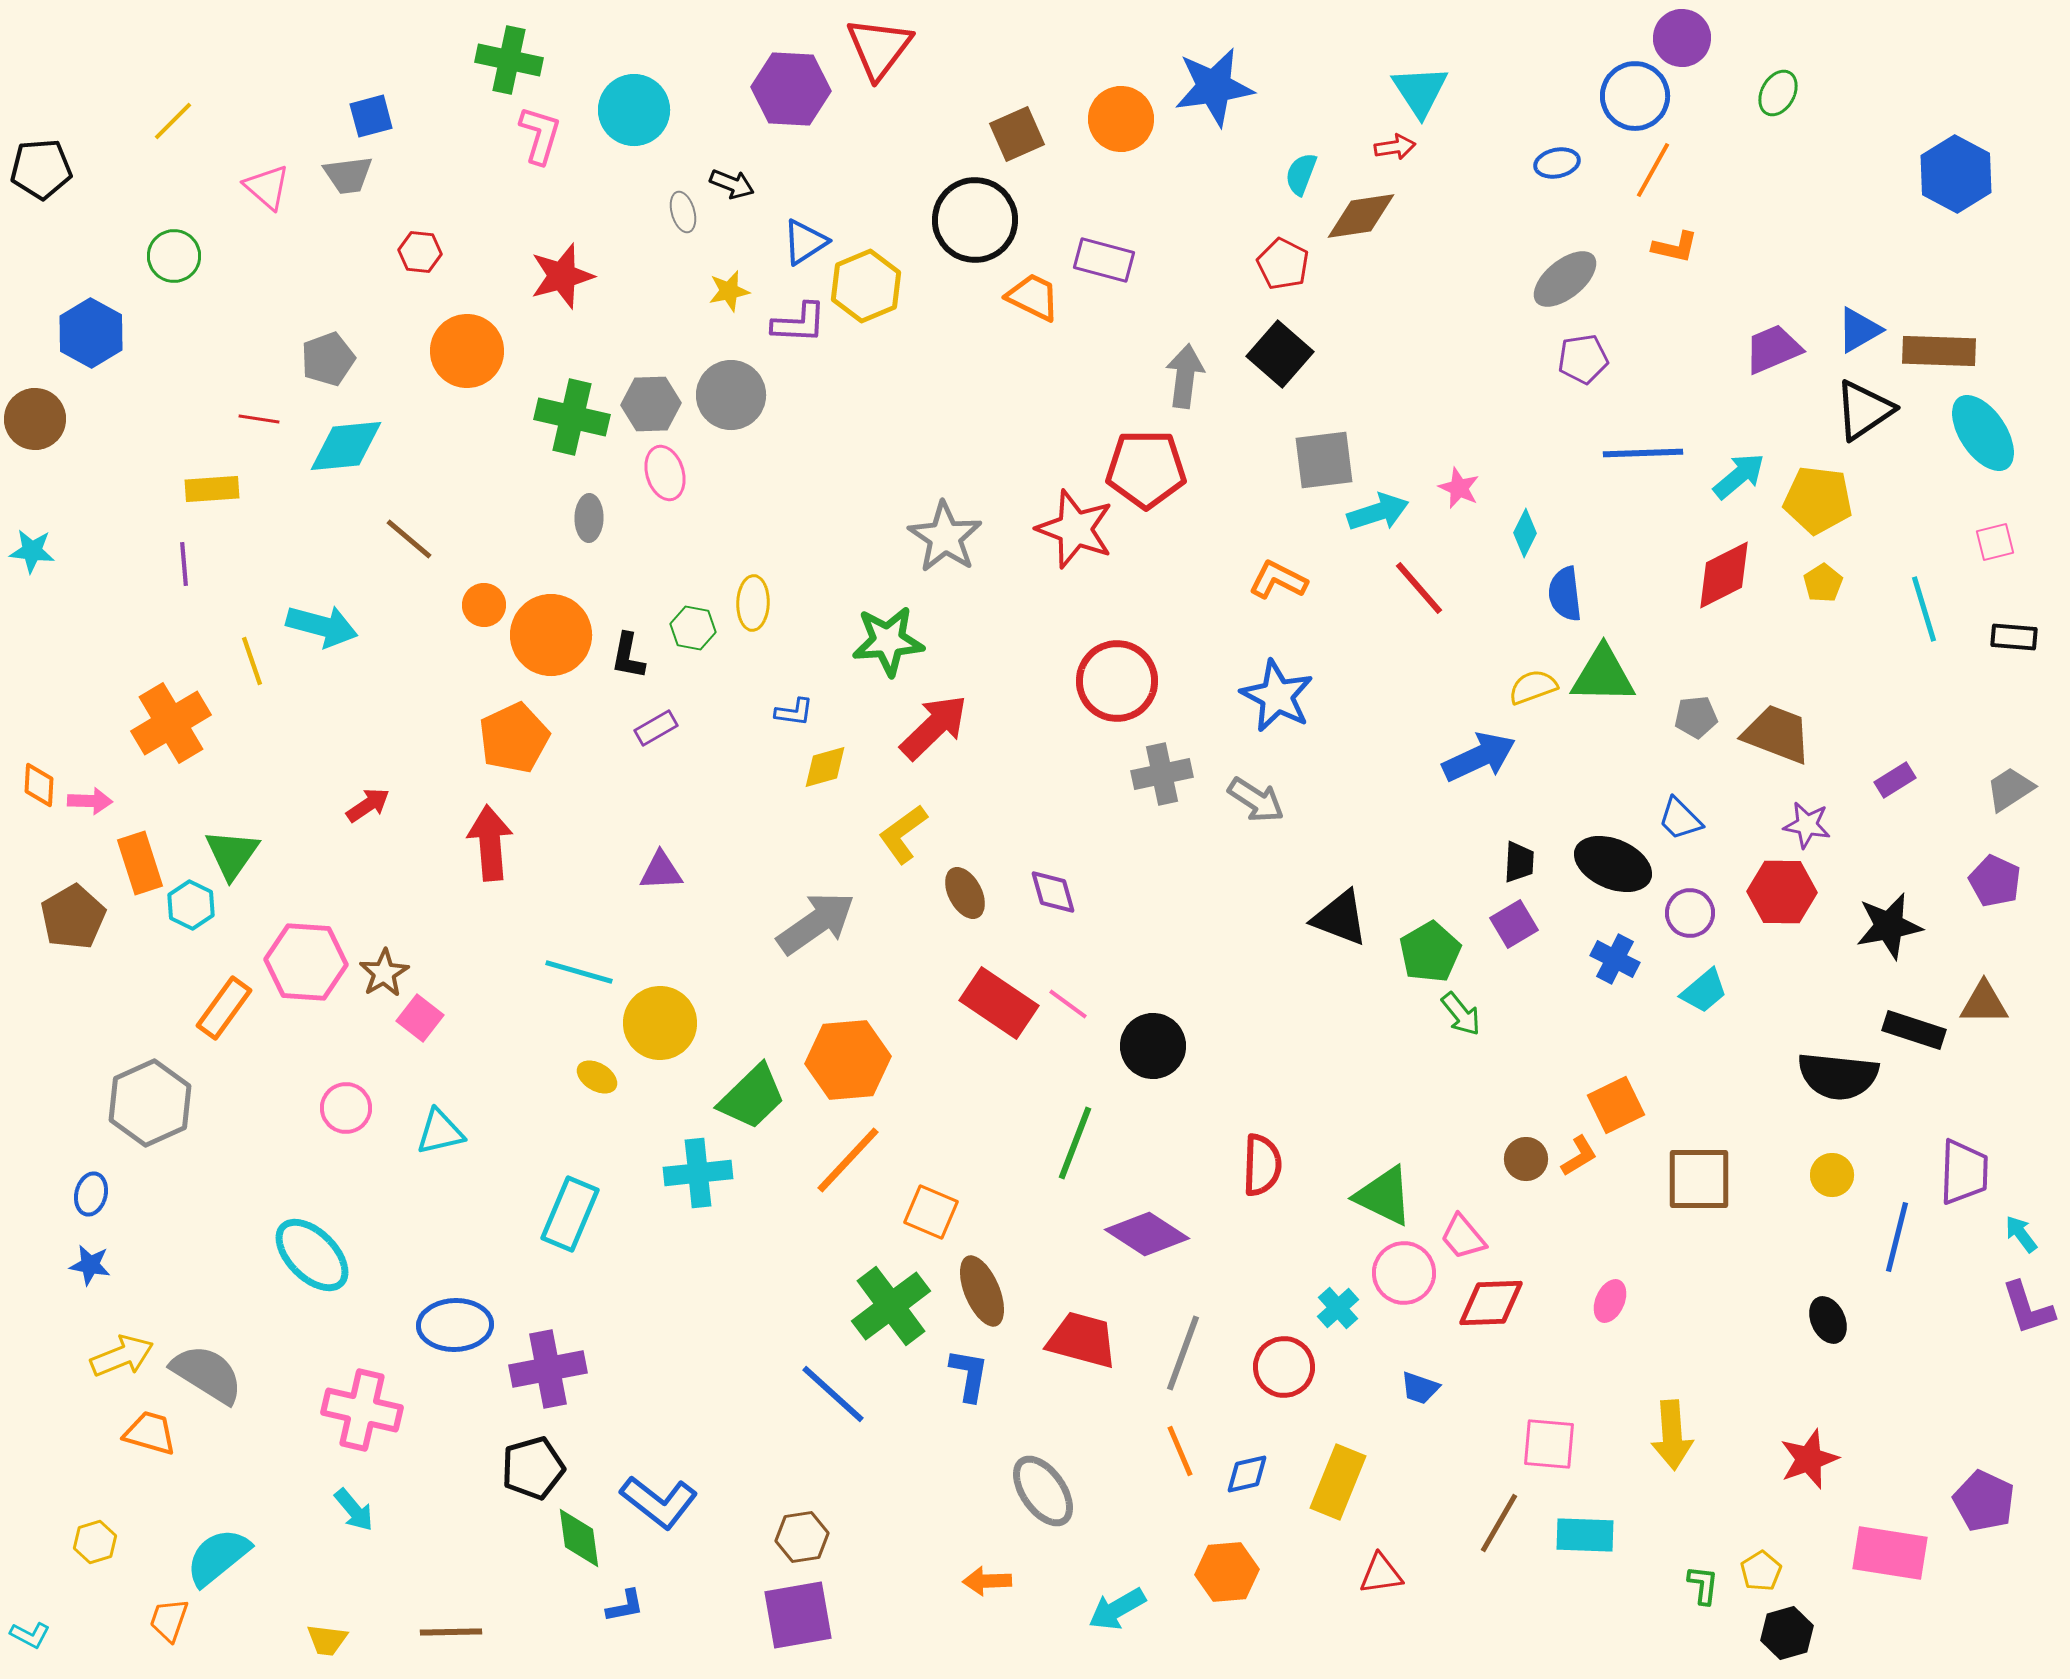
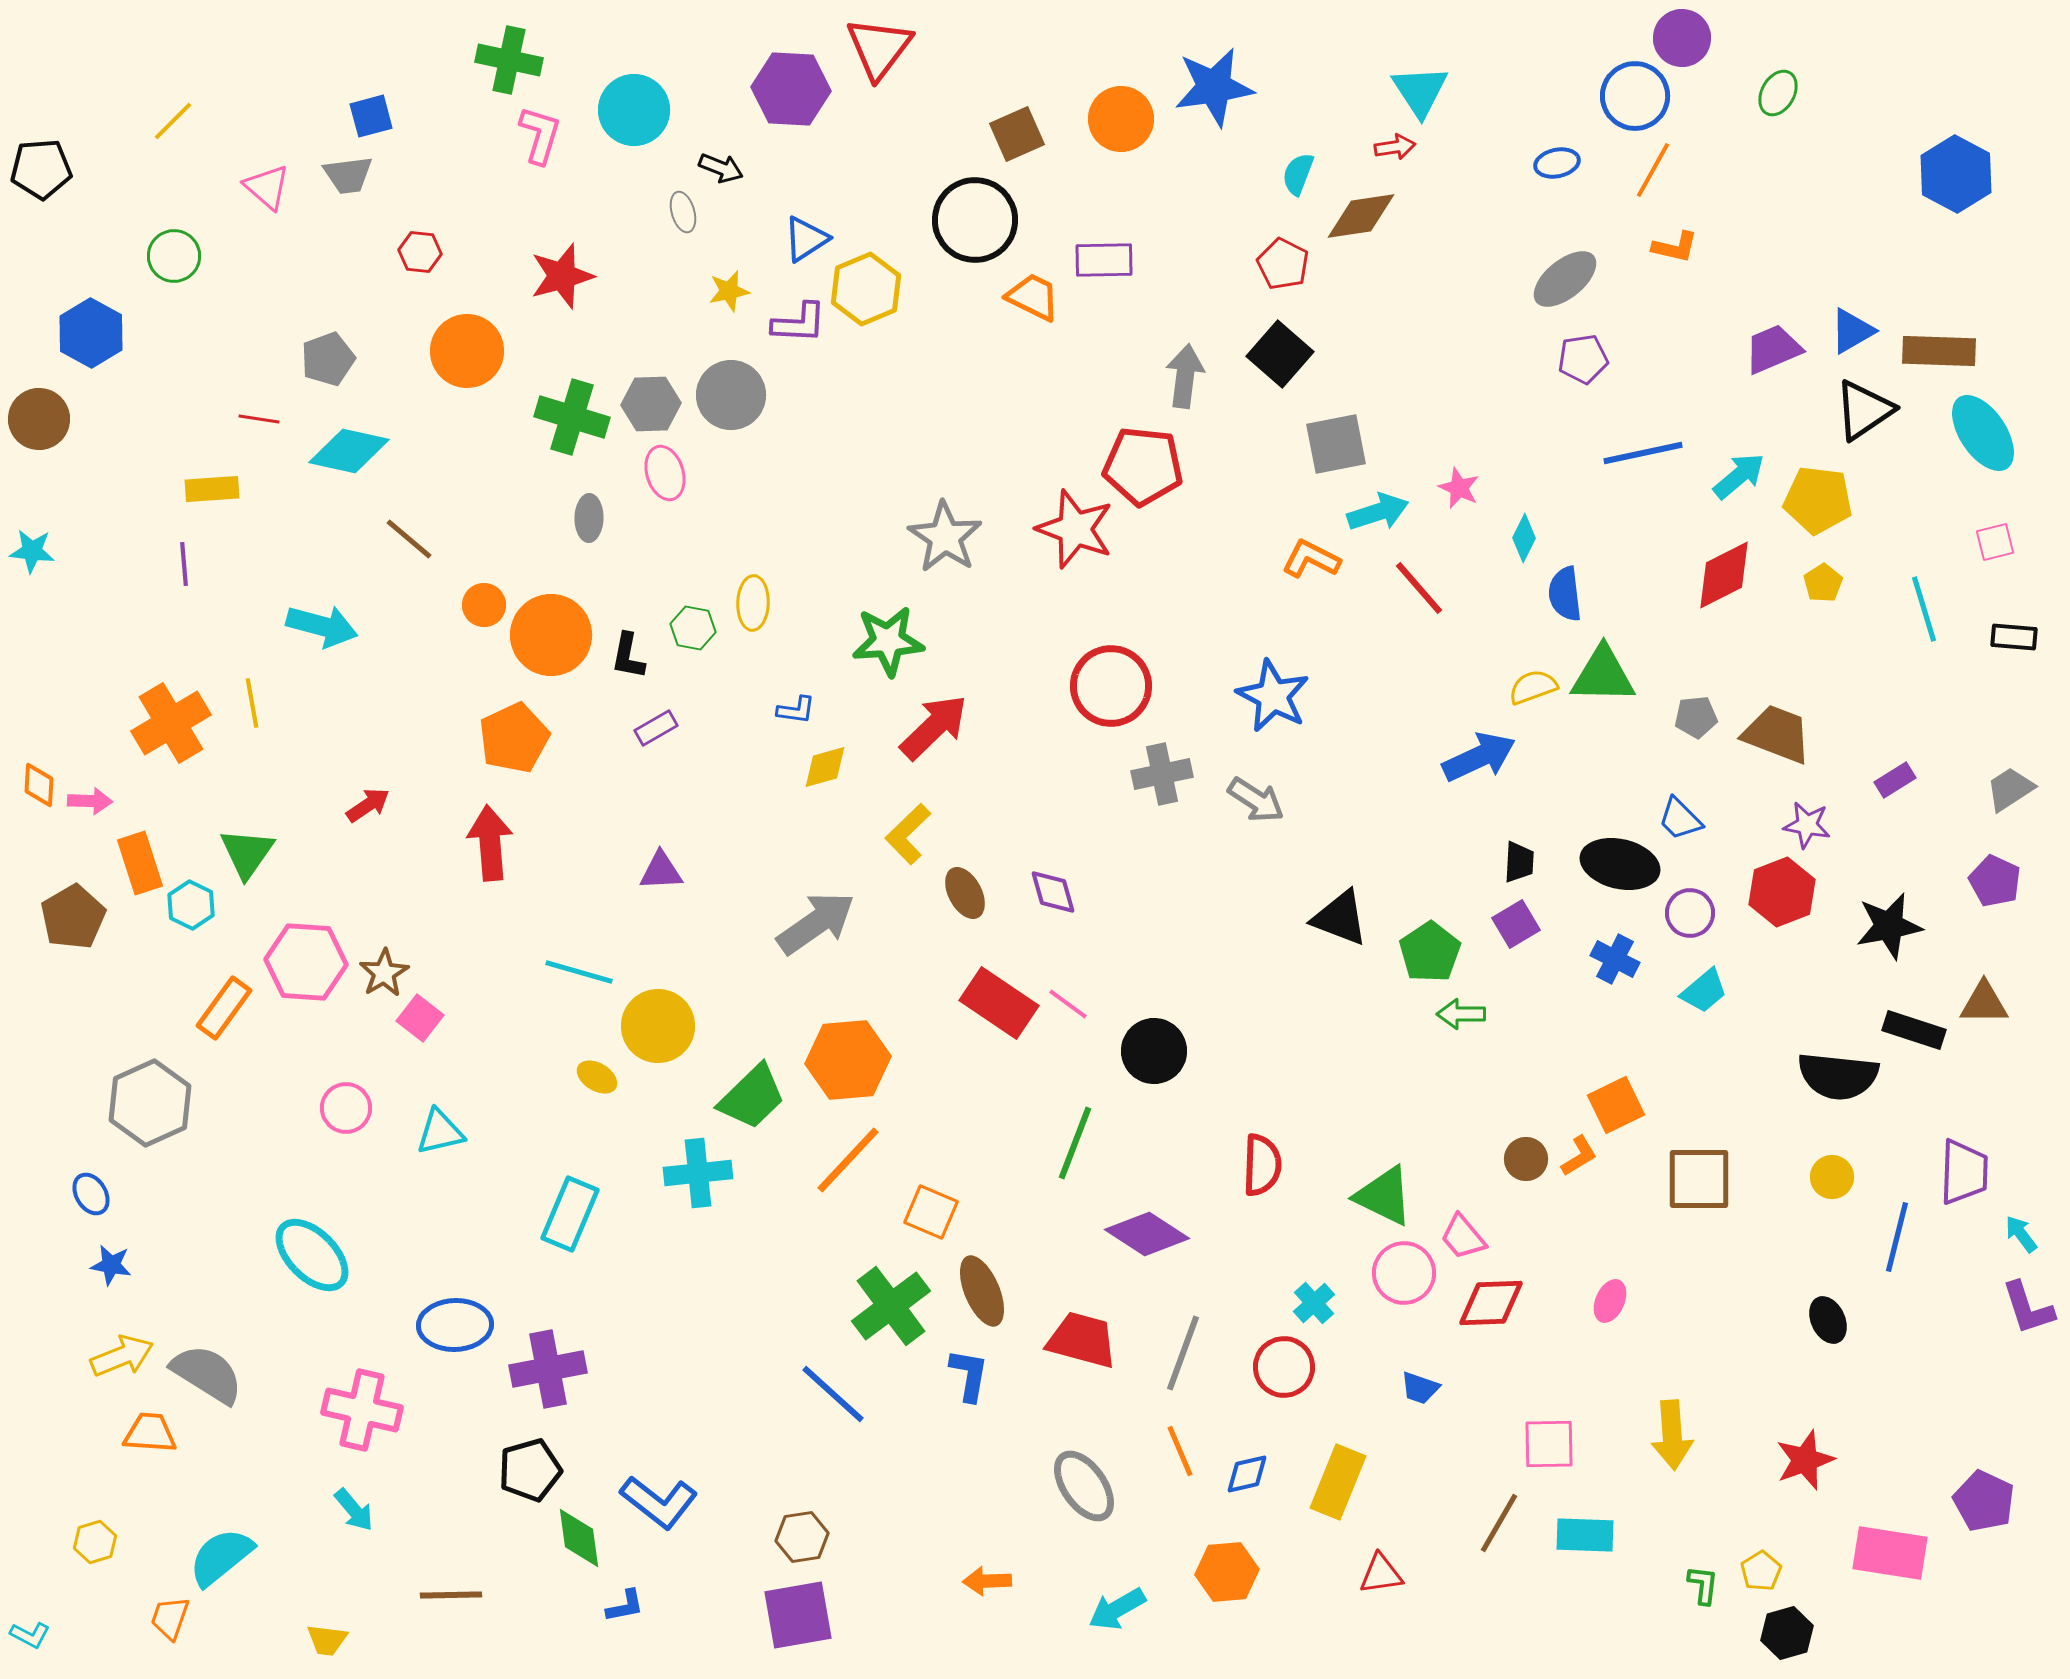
cyan semicircle at (1301, 174): moved 3 px left
black arrow at (732, 184): moved 11 px left, 16 px up
blue triangle at (805, 242): moved 1 px right, 3 px up
purple rectangle at (1104, 260): rotated 16 degrees counterclockwise
yellow hexagon at (866, 286): moved 3 px down
blue triangle at (1859, 330): moved 7 px left, 1 px down
green cross at (572, 417): rotated 4 degrees clockwise
brown circle at (35, 419): moved 4 px right
cyan diamond at (346, 446): moved 3 px right, 5 px down; rotated 18 degrees clockwise
blue line at (1643, 453): rotated 10 degrees counterclockwise
gray square at (1324, 460): moved 12 px right, 16 px up; rotated 4 degrees counterclockwise
red pentagon at (1146, 469): moved 3 px left, 3 px up; rotated 6 degrees clockwise
cyan diamond at (1525, 533): moved 1 px left, 5 px down
orange L-shape at (1278, 580): moved 33 px right, 21 px up
yellow line at (252, 661): moved 42 px down; rotated 9 degrees clockwise
red circle at (1117, 681): moved 6 px left, 5 px down
blue star at (1277, 696): moved 4 px left
blue L-shape at (794, 712): moved 2 px right, 2 px up
yellow L-shape at (903, 834): moved 5 px right; rotated 8 degrees counterclockwise
green triangle at (232, 854): moved 15 px right, 1 px up
black ellipse at (1613, 864): moved 7 px right; rotated 10 degrees counterclockwise
red hexagon at (1782, 892): rotated 22 degrees counterclockwise
purple square at (1514, 924): moved 2 px right
green pentagon at (1430, 952): rotated 4 degrees counterclockwise
green arrow at (1461, 1014): rotated 129 degrees clockwise
yellow circle at (660, 1023): moved 2 px left, 3 px down
black circle at (1153, 1046): moved 1 px right, 5 px down
yellow circle at (1832, 1175): moved 2 px down
blue ellipse at (91, 1194): rotated 45 degrees counterclockwise
blue star at (90, 1265): moved 21 px right
cyan cross at (1338, 1308): moved 24 px left, 5 px up
orange trapezoid at (150, 1433): rotated 12 degrees counterclockwise
pink square at (1549, 1444): rotated 6 degrees counterclockwise
red star at (1809, 1459): moved 4 px left, 1 px down
black pentagon at (533, 1468): moved 3 px left, 2 px down
gray ellipse at (1043, 1491): moved 41 px right, 5 px up
cyan semicircle at (218, 1557): moved 3 px right
orange trapezoid at (169, 1620): moved 1 px right, 2 px up
brown line at (451, 1632): moved 37 px up
